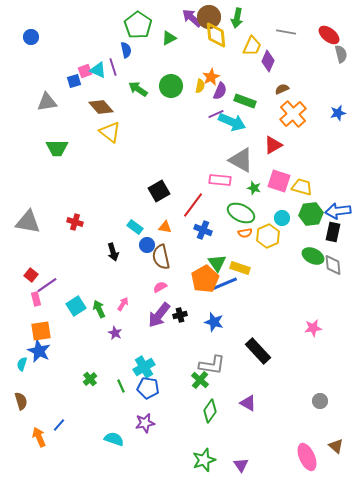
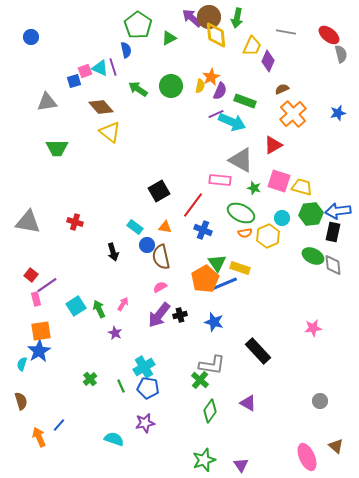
cyan triangle at (98, 70): moved 2 px right, 2 px up
blue star at (39, 351): rotated 15 degrees clockwise
